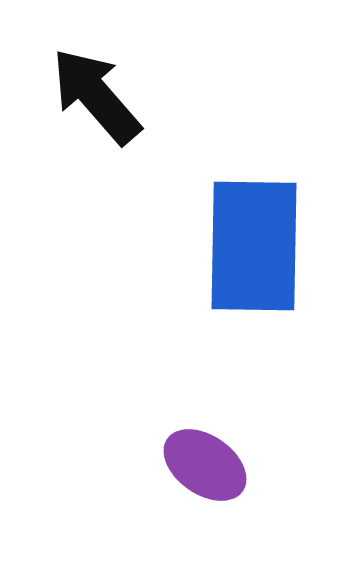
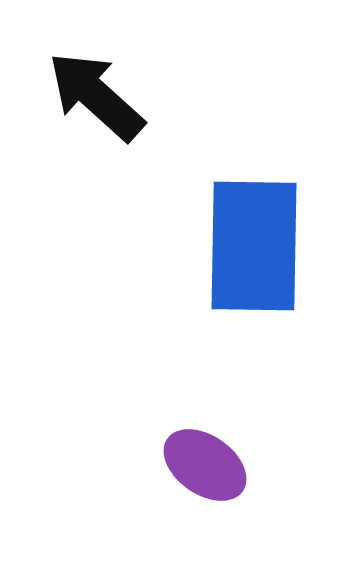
black arrow: rotated 7 degrees counterclockwise
